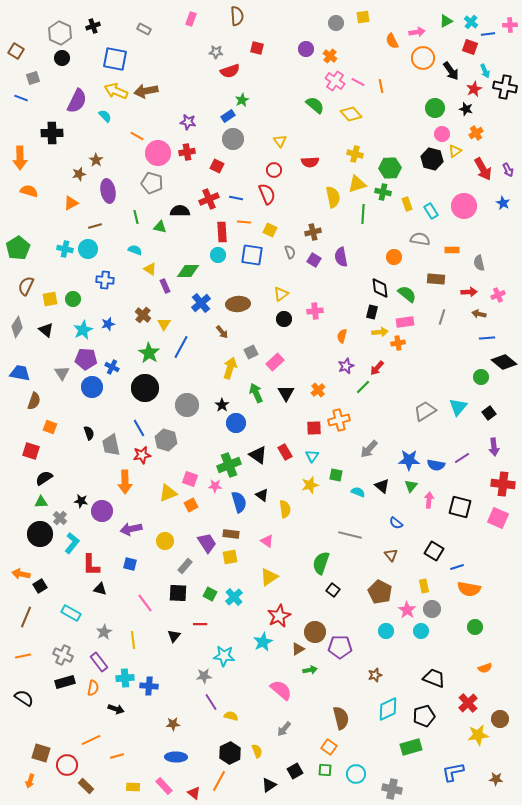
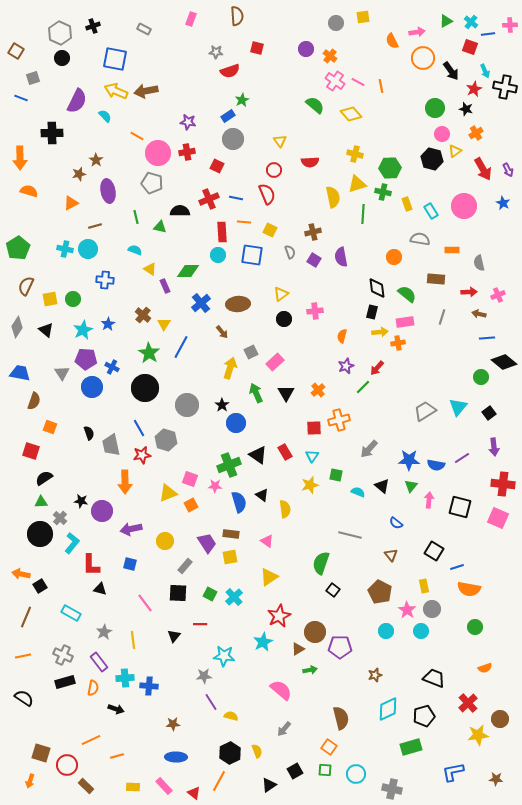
black diamond at (380, 288): moved 3 px left
blue star at (108, 324): rotated 16 degrees counterclockwise
